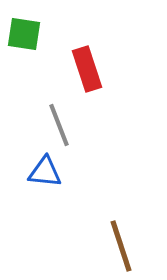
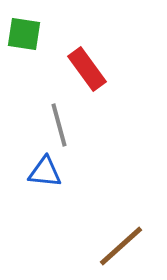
red rectangle: rotated 18 degrees counterclockwise
gray line: rotated 6 degrees clockwise
brown line: rotated 66 degrees clockwise
